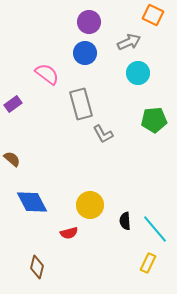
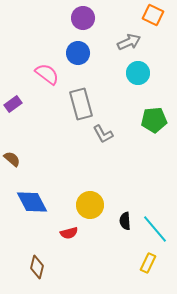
purple circle: moved 6 px left, 4 px up
blue circle: moved 7 px left
